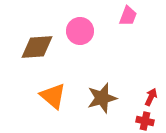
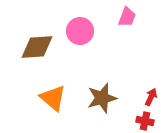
pink trapezoid: moved 1 px left, 1 px down
orange triangle: moved 2 px down
